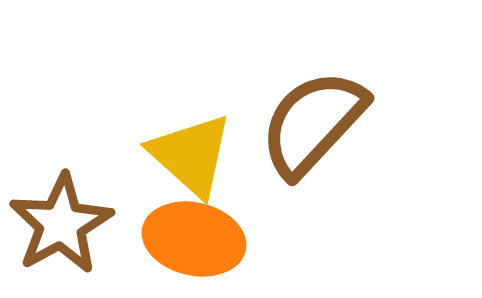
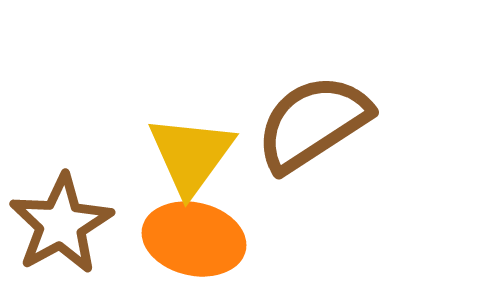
brown semicircle: rotated 14 degrees clockwise
yellow triangle: rotated 24 degrees clockwise
